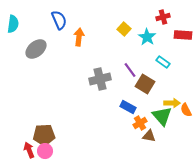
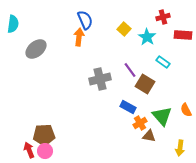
blue semicircle: moved 26 px right
yellow arrow: moved 8 px right, 45 px down; rotated 98 degrees clockwise
